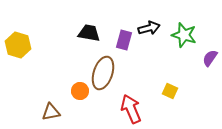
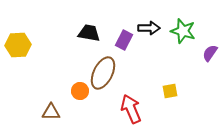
black arrow: rotated 15 degrees clockwise
green star: moved 1 px left, 4 px up
purple rectangle: rotated 12 degrees clockwise
yellow hexagon: rotated 20 degrees counterclockwise
purple semicircle: moved 5 px up
brown ellipse: rotated 8 degrees clockwise
yellow square: rotated 35 degrees counterclockwise
brown triangle: rotated 12 degrees clockwise
